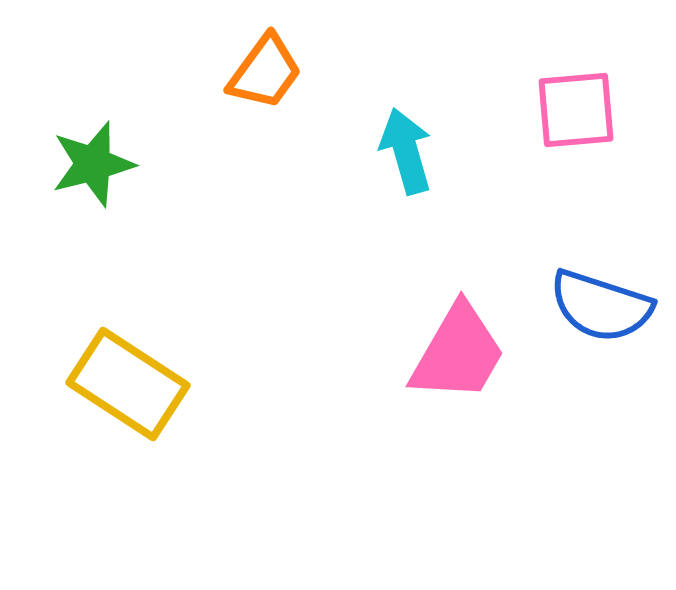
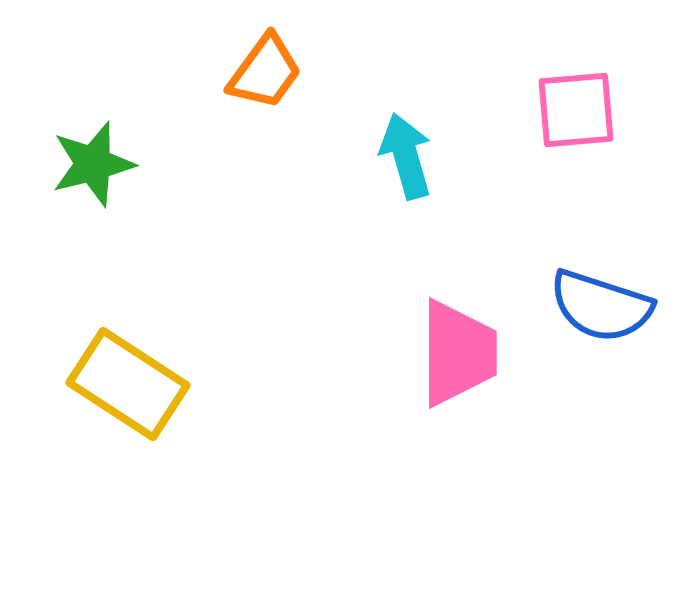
cyan arrow: moved 5 px down
pink trapezoid: rotated 30 degrees counterclockwise
